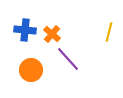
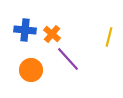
yellow line: moved 5 px down
